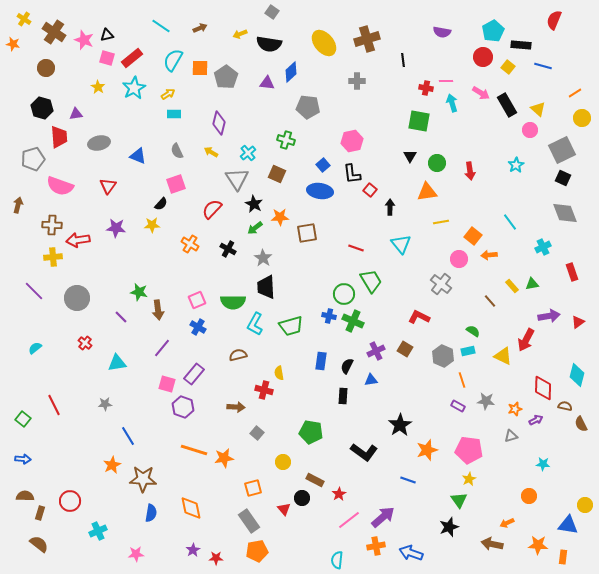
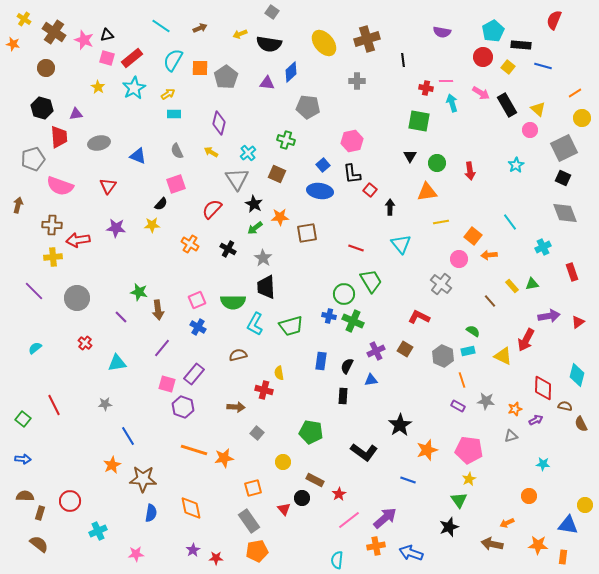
gray square at (562, 150): moved 2 px right, 2 px up
purple arrow at (383, 517): moved 2 px right, 1 px down
